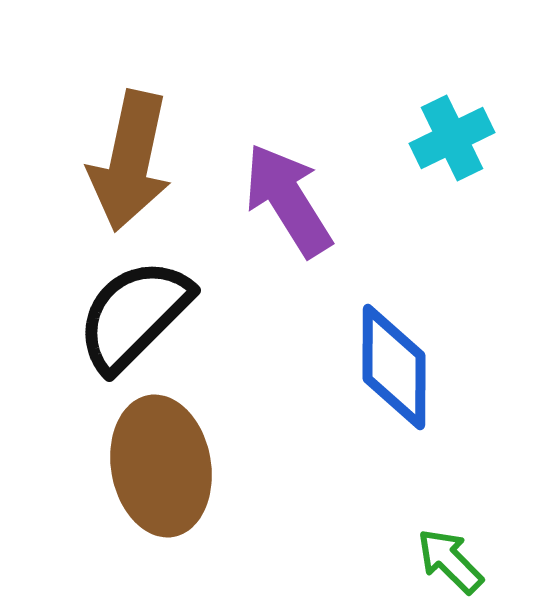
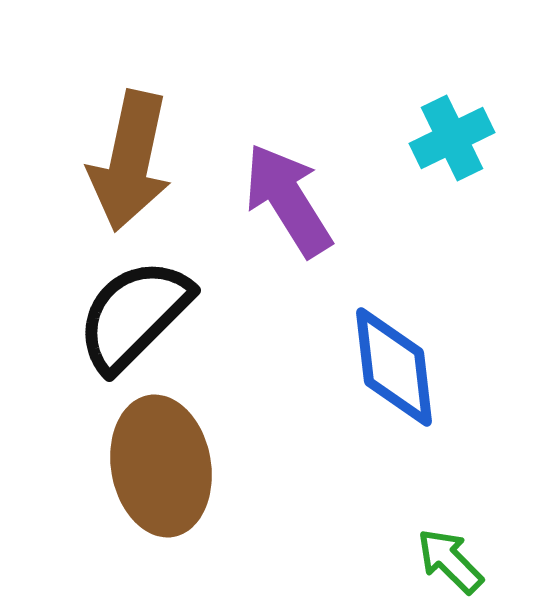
blue diamond: rotated 7 degrees counterclockwise
